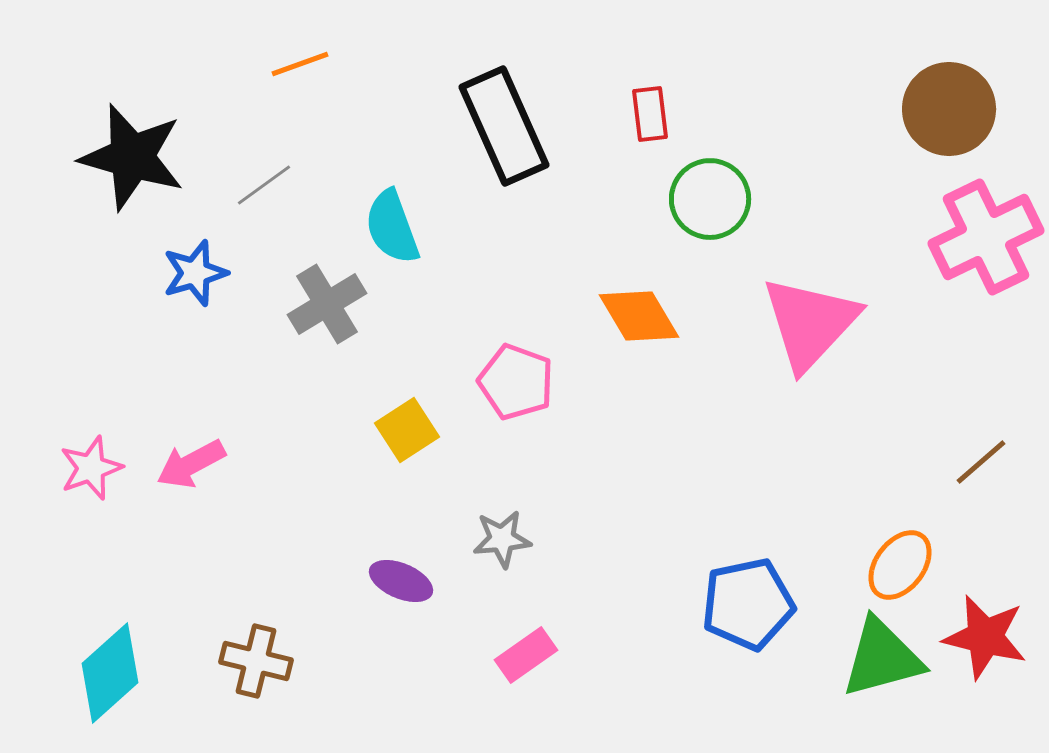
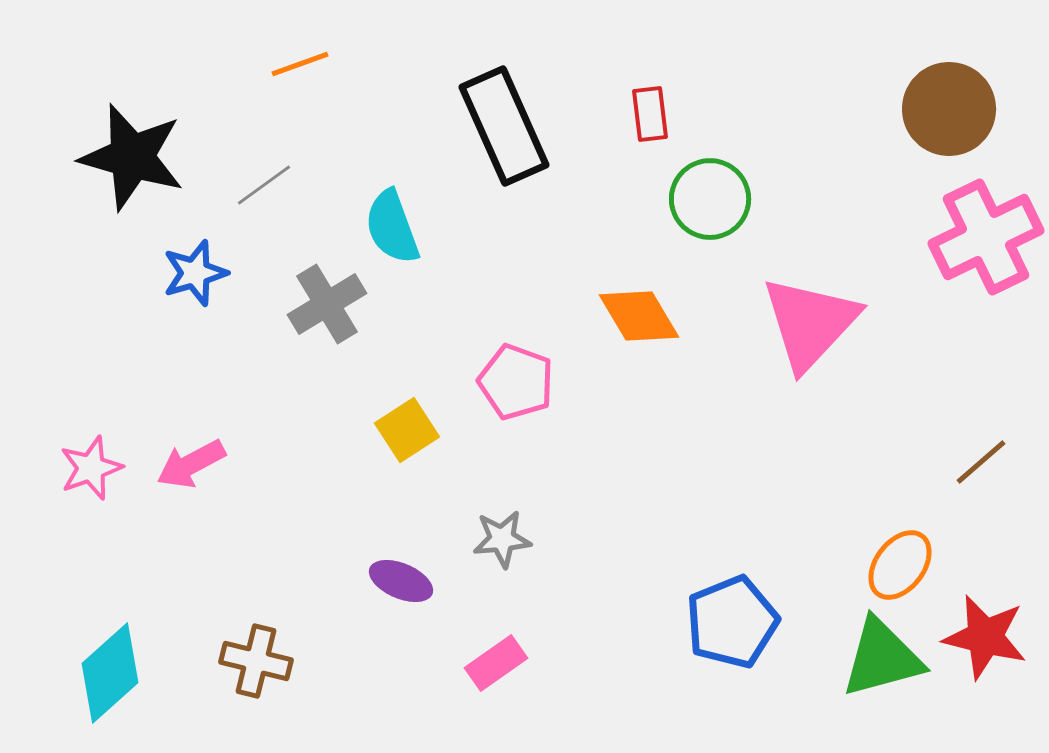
blue pentagon: moved 16 px left, 18 px down; rotated 10 degrees counterclockwise
pink rectangle: moved 30 px left, 8 px down
